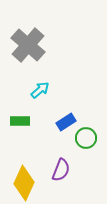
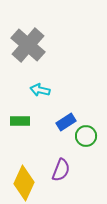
cyan arrow: rotated 126 degrees counterclockwise
green circle: moved 2 px up
